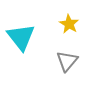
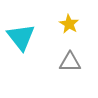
gray triangle: moved 3 px right, 1 px down; rotated 50 degrees clockwise
